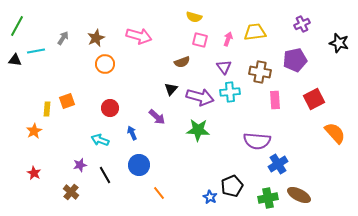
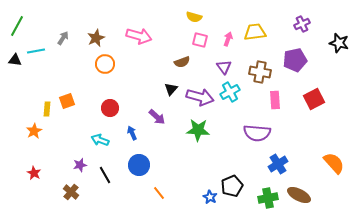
cyan cross at (230, 92): rotated 24 degrees counterclockwise
orange semicircle at (335, 133): moved 1 px left, 30 px down
purple semicircle at (257, 141): moved 8 px up
